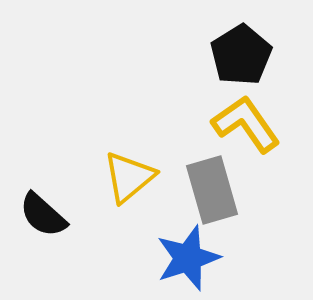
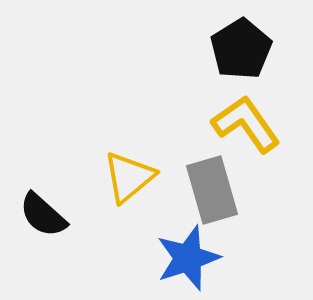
black pentagon: moved 6 px up
